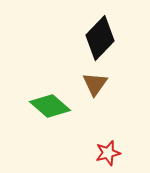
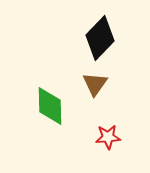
green diamond: rotated 48 degrees clockwise
red star: moved 16 px up; rotated 10 degrees clockwise
